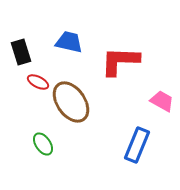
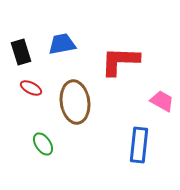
blue trapezoid: moved 7 px left, 2 px down; rotated 24 degrees counterclockwise
red ellipse: moved 7 px left, 6 px down
brown ellipse: moved 4 px right; rotated 27 degrees clockwise
blue rectangle: moved 2 px right; rotated 16 degrees counterclockwise
